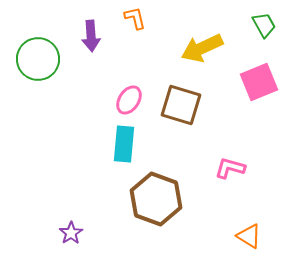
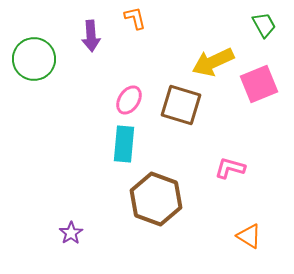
yellow arrow: moved 11 px right, 14 px down
green circle: moved 4 px left
pink square: moved 2 px down
